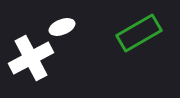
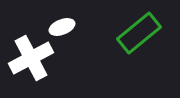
green rectangle: rotated 9 degrees counterclockwise
